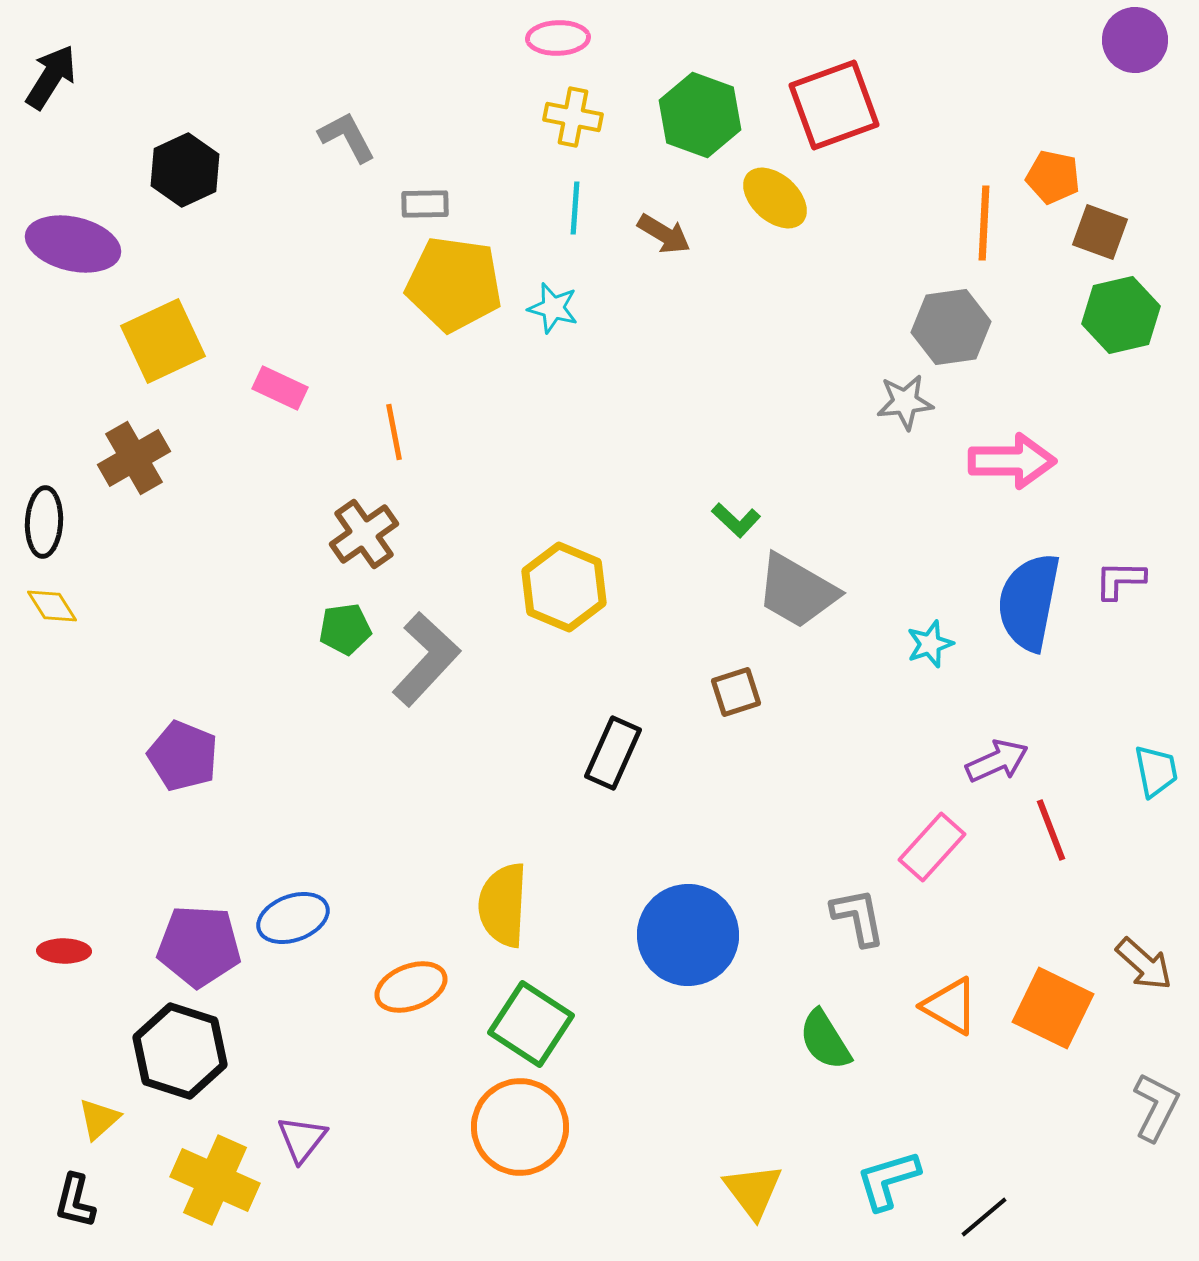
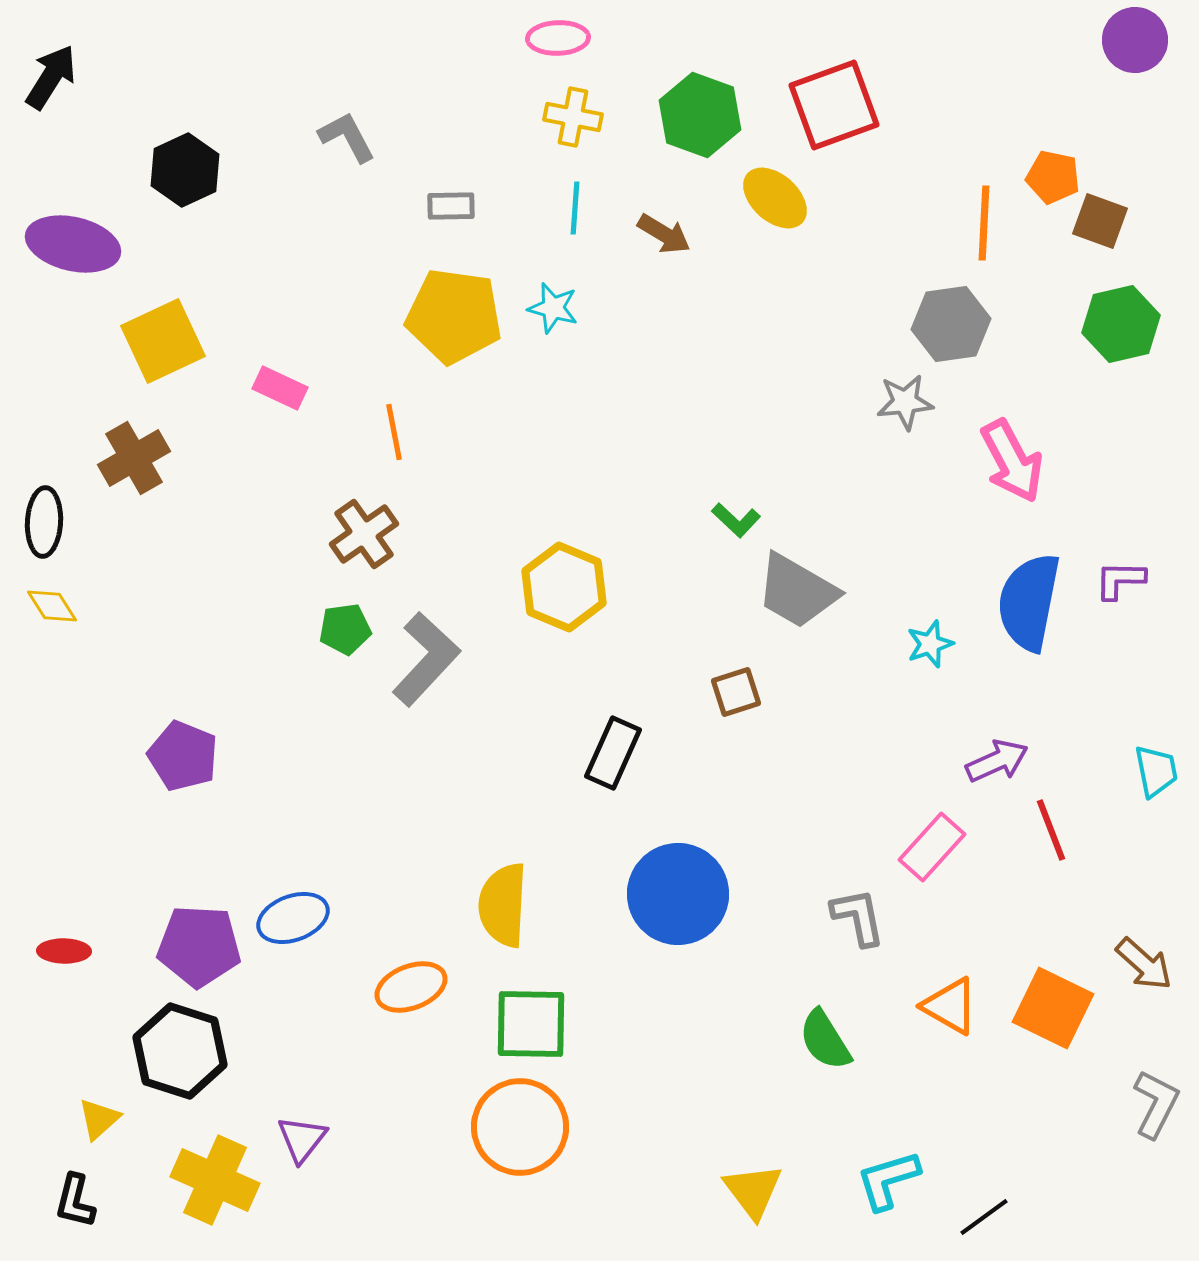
gray rectangle at (425, 204): moved 26 px right, 2 px down
brown square at (1100, 232): moved 11 px up
yellow pentagon at (454, 284): moved 32 px down
green hexagon at (1121, 315): moved 9 px down
gray hexagon at (951, 327): moved 3 px up
pink arrow at (1012, 461): rotated 62 degrees clockwise
blue circle at (688, 935): moved 10 px left, 41 px up
green square at (531, 1024): rotated 32 degrees counterclockwise
gray L-shape at (1156, 1107): moved 3 px up
black line at (984, 1217): rotated 4 degrees clockwise
